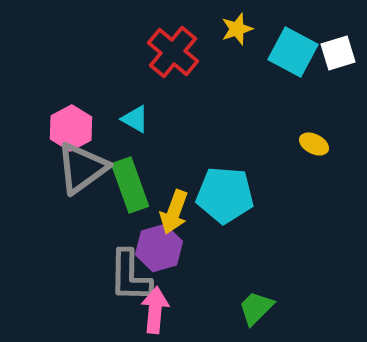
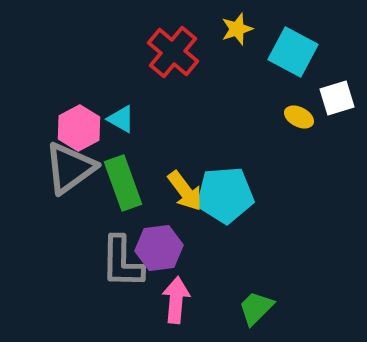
white square: moved 1 px left, 45 px down
cyan triangle: moved 14 px left
pink hexagon: moved 8 px right
yellow ellipse: moved 15 px left, 27 px up
gray triangle: moved 12 px left
green rectangle: moved 7 px left, 2 px up
cyan pentagon: rotated 8 degrees counterclockwise
yellow arrow: moved 11 px right, 21 px up; rotated 57 degrees counterclockwise
purple hexagon: rotated 9 degrees clockwise
gray L-shape: moved 8 px left, 14 px up
pink arrow: moved 21 px right, 10 px up
